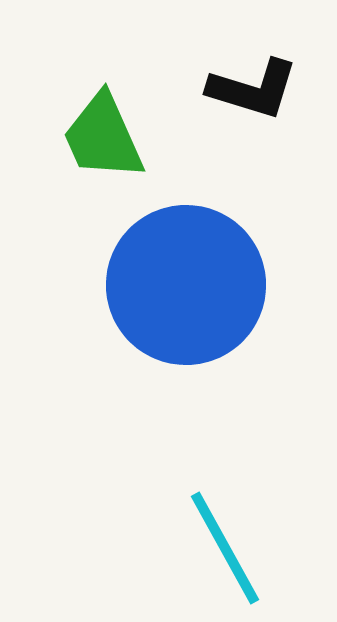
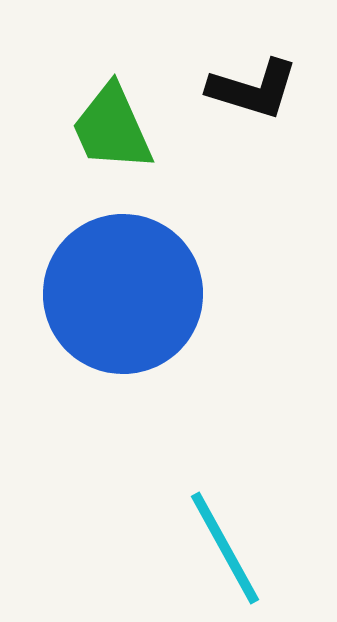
green trapezoid: moved 9 px right, 9 px up
blue circle: moved 63 px left, 9 px down
